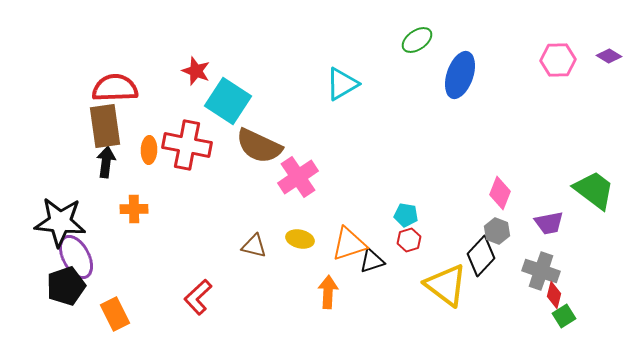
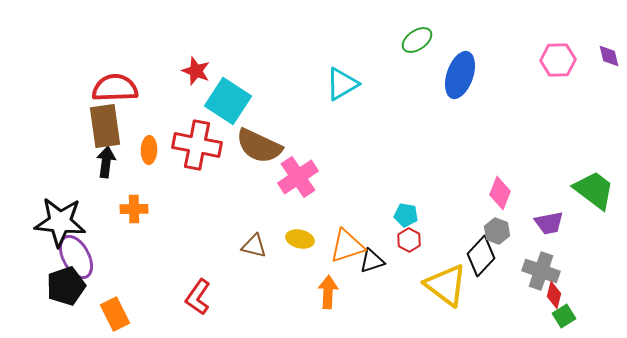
purple diamond: rotated 45 degrees clockwise
red cross: moved 10 px right
red hexagon: rotated 15 degrees counterclockwise
orange triangle: moved 2 px left, 2 px down
red L-shape: rotated 12 degrees counterclockwise
